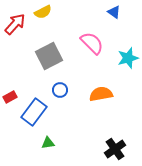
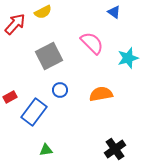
green triangle: moved 2 px left, 7 px down
